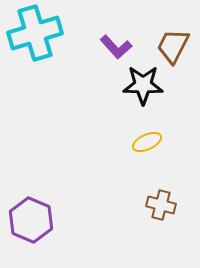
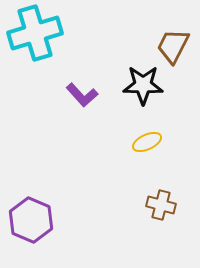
purple L-shape: moved 34 px left, 48 px down
